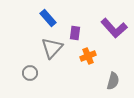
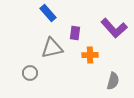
blue rectangle: moved 5 px up
gray triangle: rotated 35 degrees clockwise
orange cross: moved 2 px right, 1 px up; rotated 21 degrees clockwise
